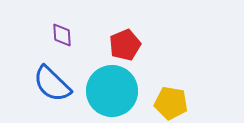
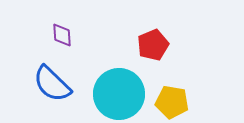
red pentagon: moved 28 px right
cyan circle: moved 7 px right, 3 px down
yellow pentagon: moved 1 px right, 1 px up
